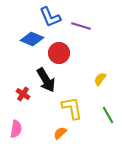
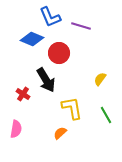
green line: moved 2 px left
